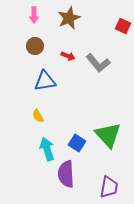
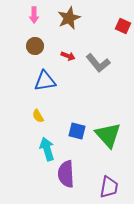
blue square: moved 12 px up; rotated 18 degrees counterclockwise
